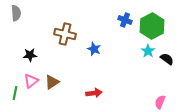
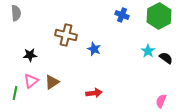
blue cross: moved 3 px left, 5 px up
green hexagon: moved 7 px right, 10 px up
brown cross: moved 1 px right, 1 px down
black semicircle: moved 1 px left, 1 px up
pink semicircle: moved 1 px right, 1 px up
